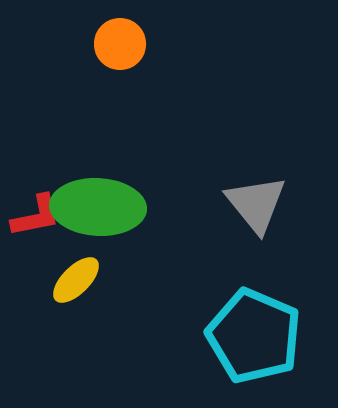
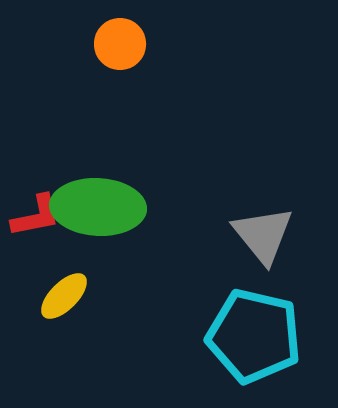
gray triangle: moved 7 px right, 31 px down
yellow ellipse: moved 12 px left, 16 px down
cyan pentagon: rotated 10 degrees counterclockwise
